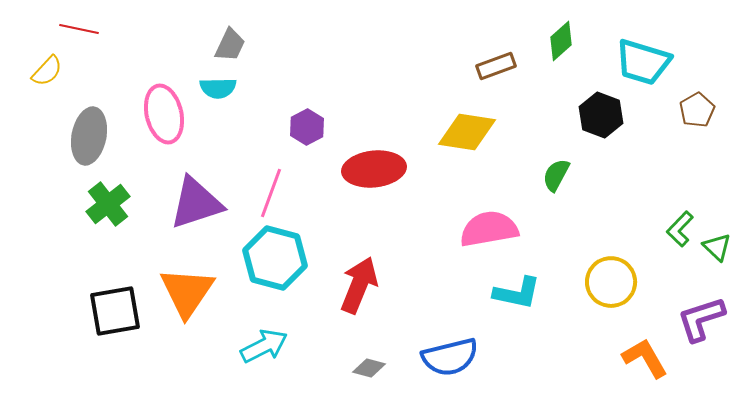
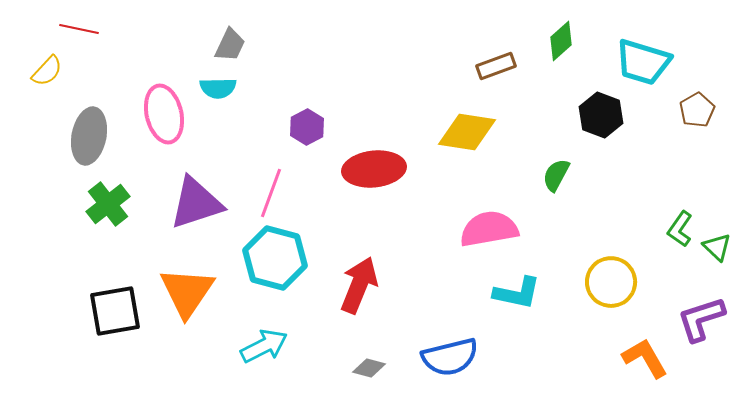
green L-shape: rotated 9 degrees counterclockwise
